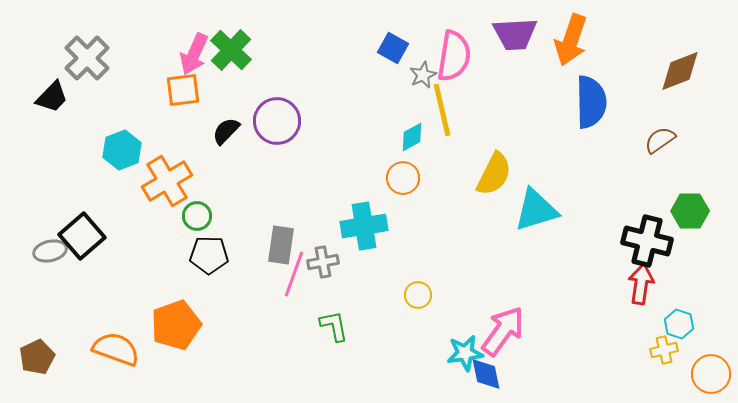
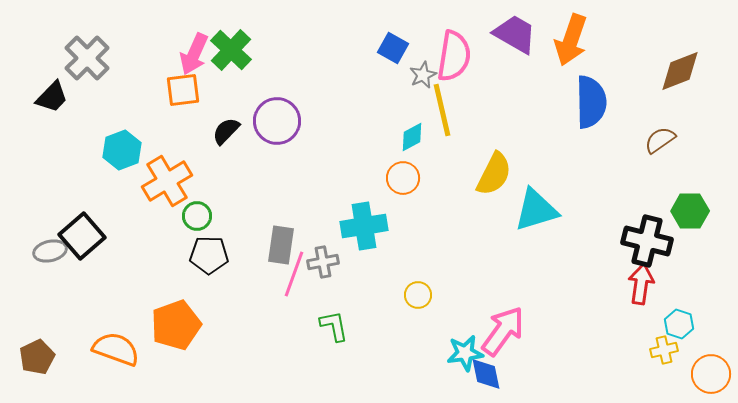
purple trapezoid at (515, 34): rotated 147 degrees counterclockwise
